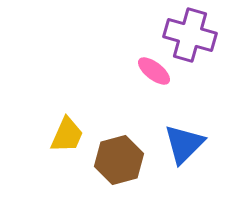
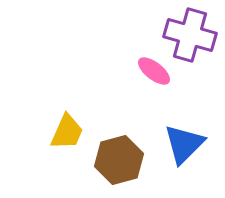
yellow trapezoid: moved 3 px up
